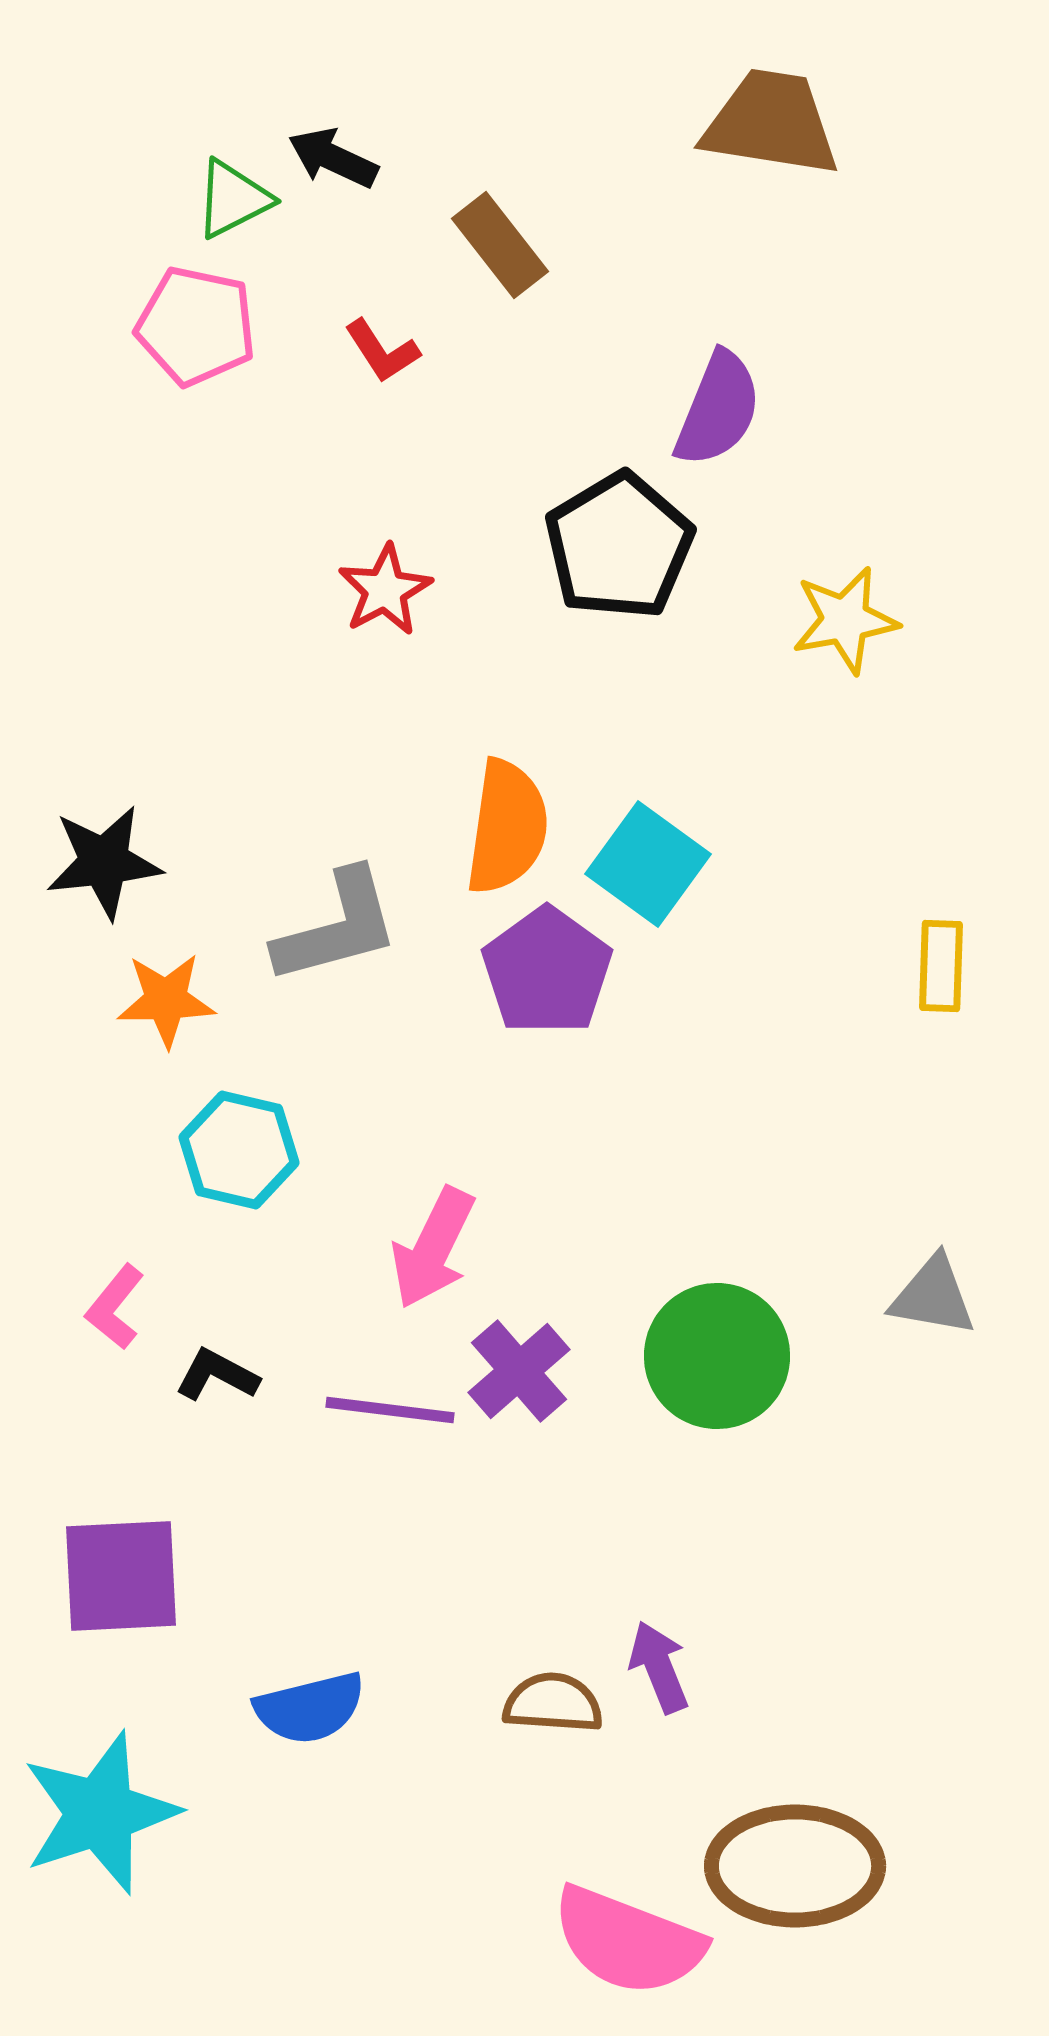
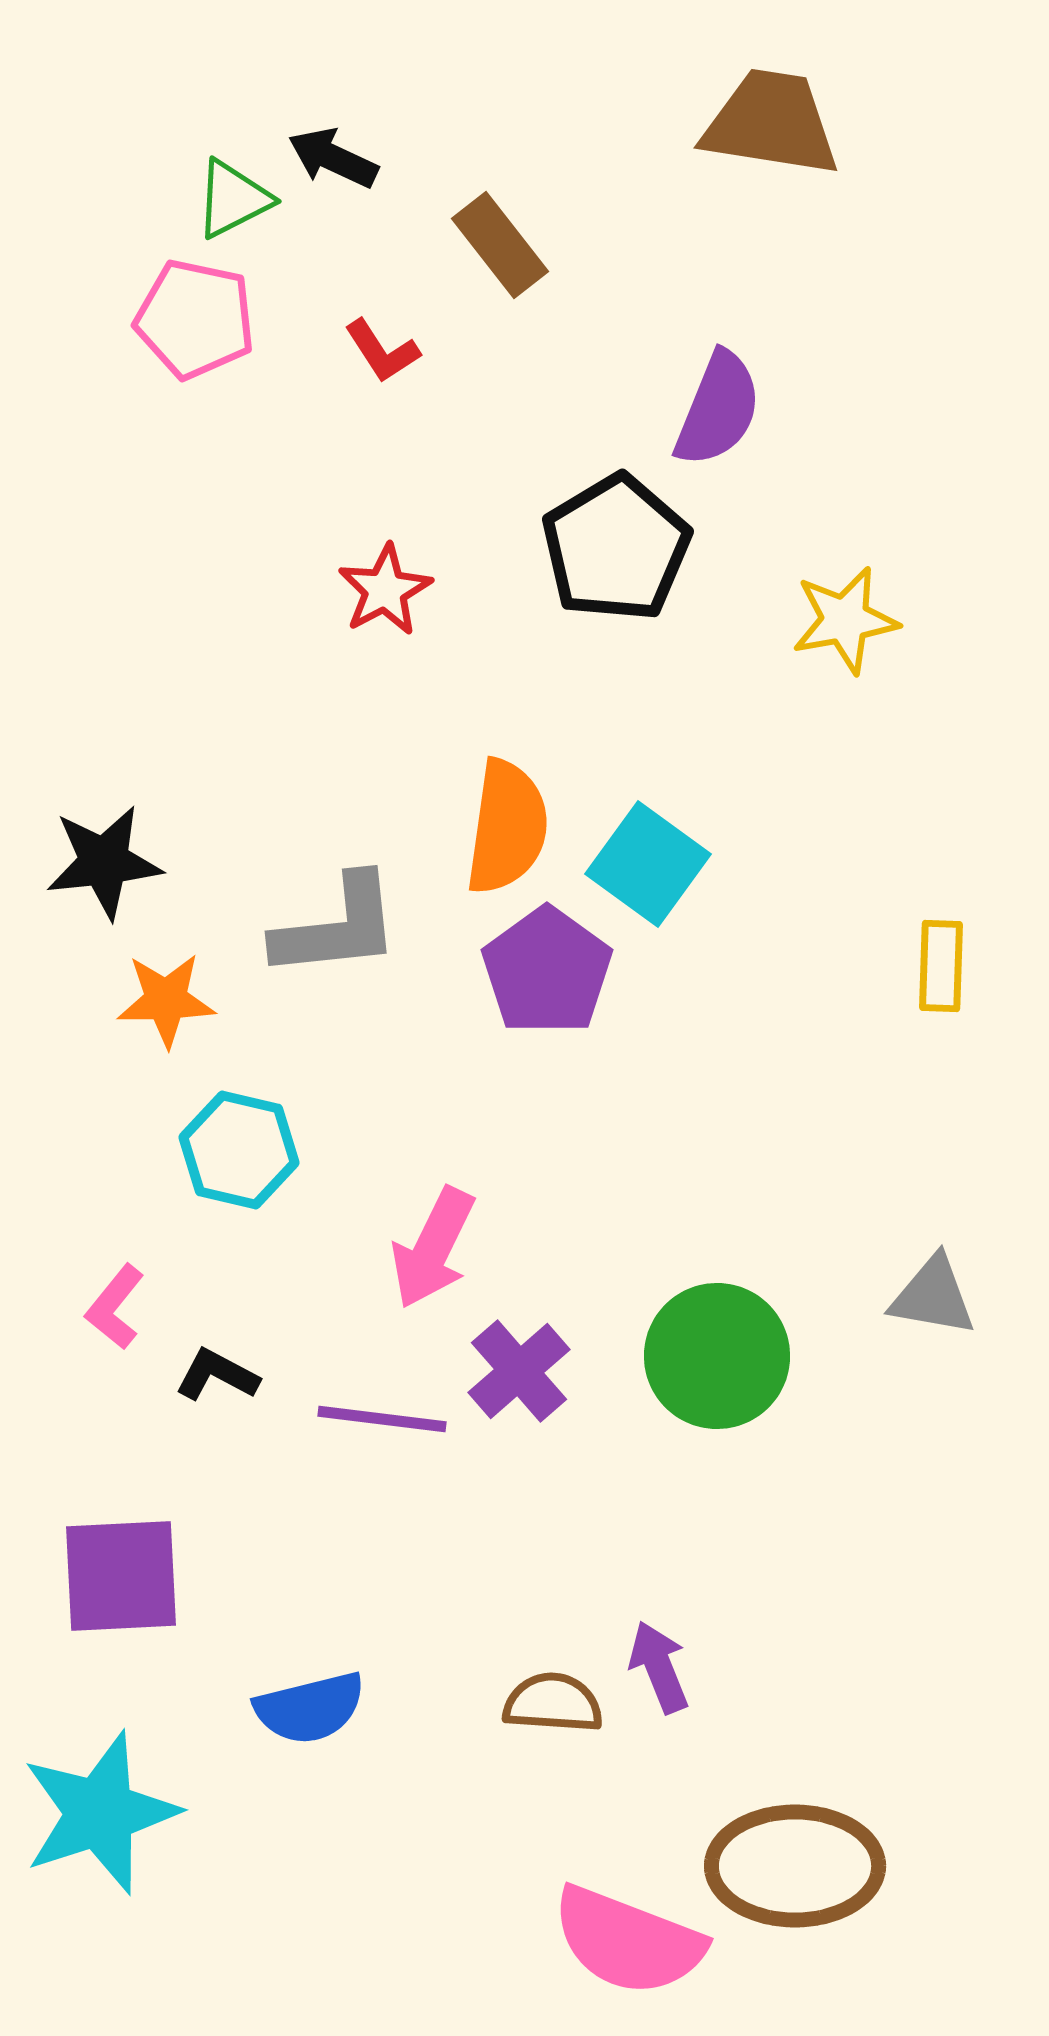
pink pentagon: moved 1 px left, 7 px up
black pentagon: moved 3 px left, 2 px down
gray L-shape: rotated 9 degrees clockwise
purple line: moved 8 px left, 9 px down
